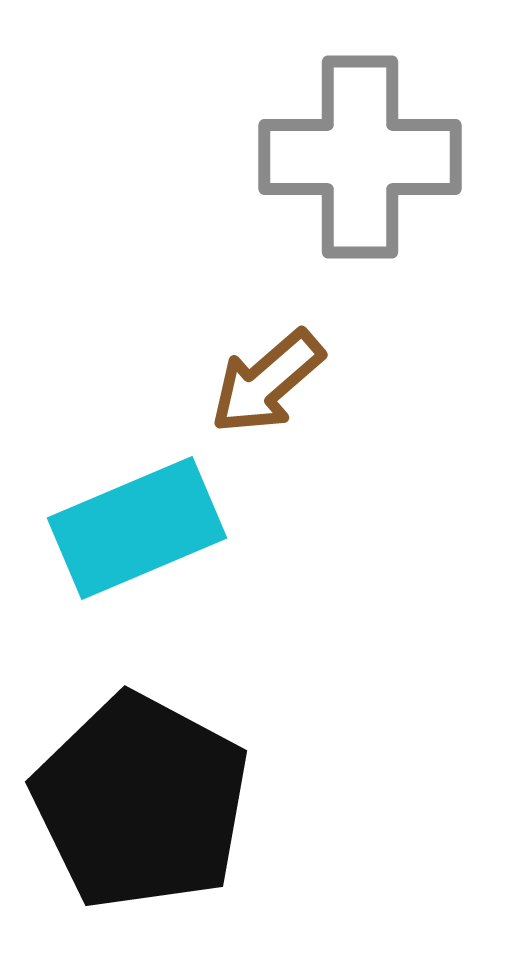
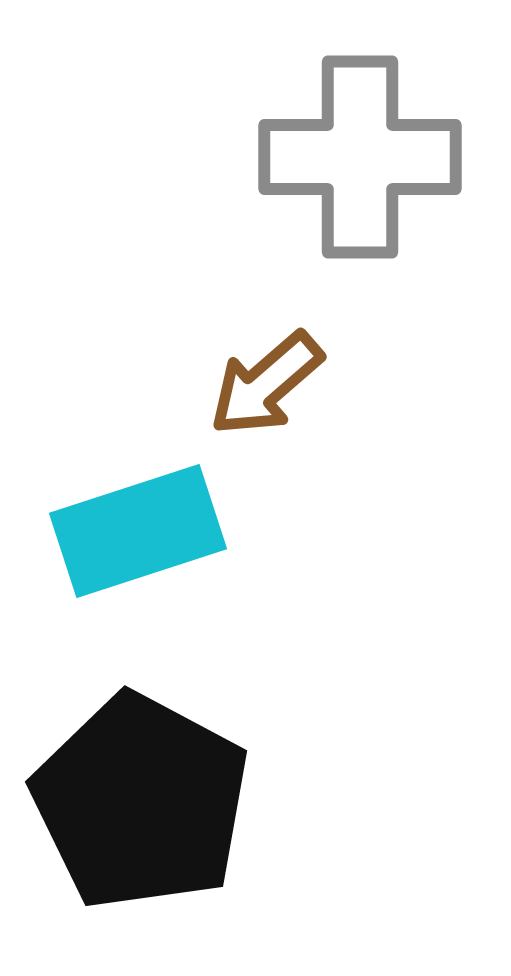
brown arrow: moved 1 px left, 2 px down
cyan rectangle: moved 1 px right, 3 px down; rotated 5 degrees clockwise
